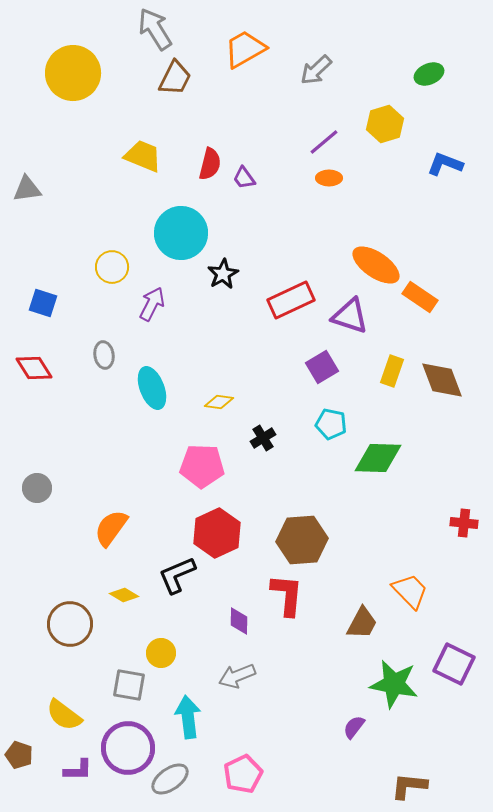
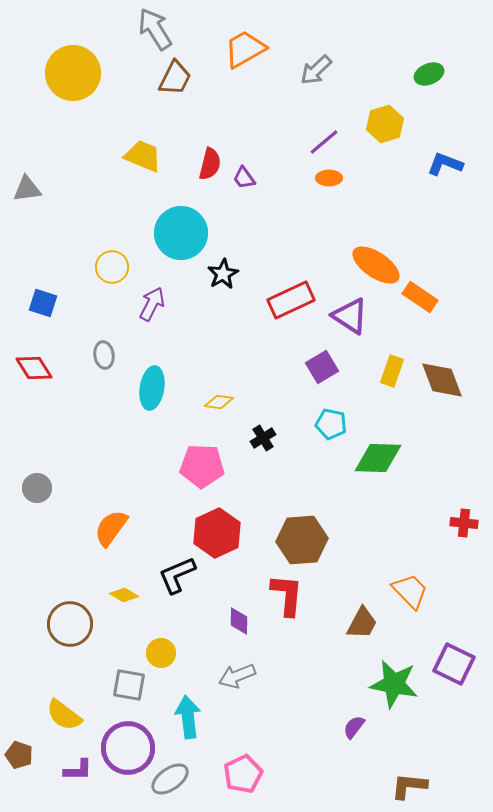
purple triangle at (350, 316): rotated 15 degrees clockwise
cyan ellipse at (152, 388): rotated 30 degrees clockwise
